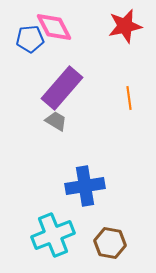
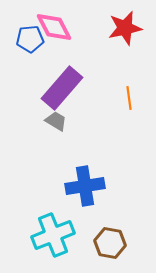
red star: moved 2 px down
